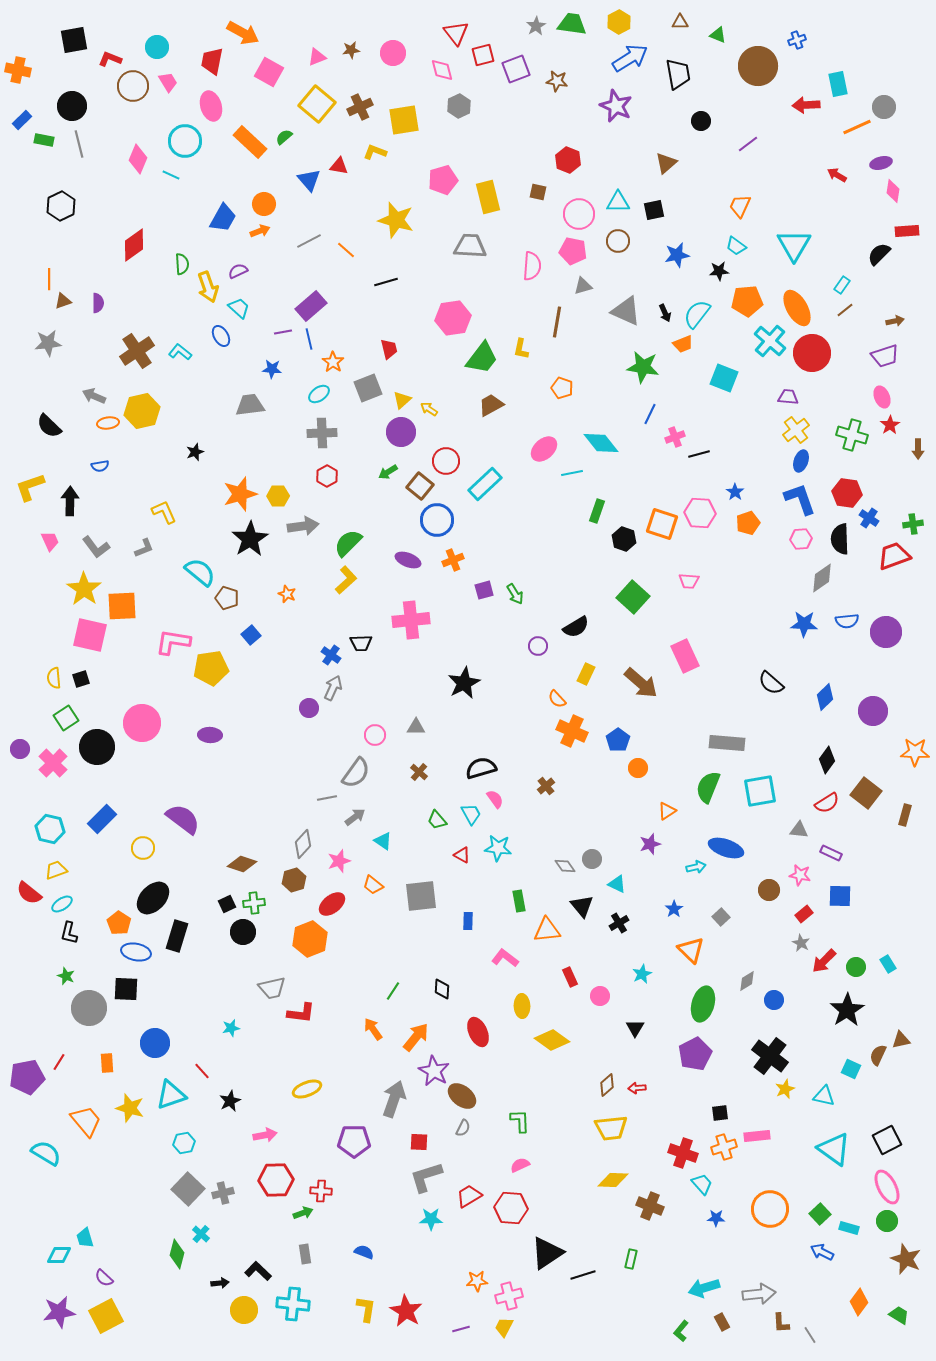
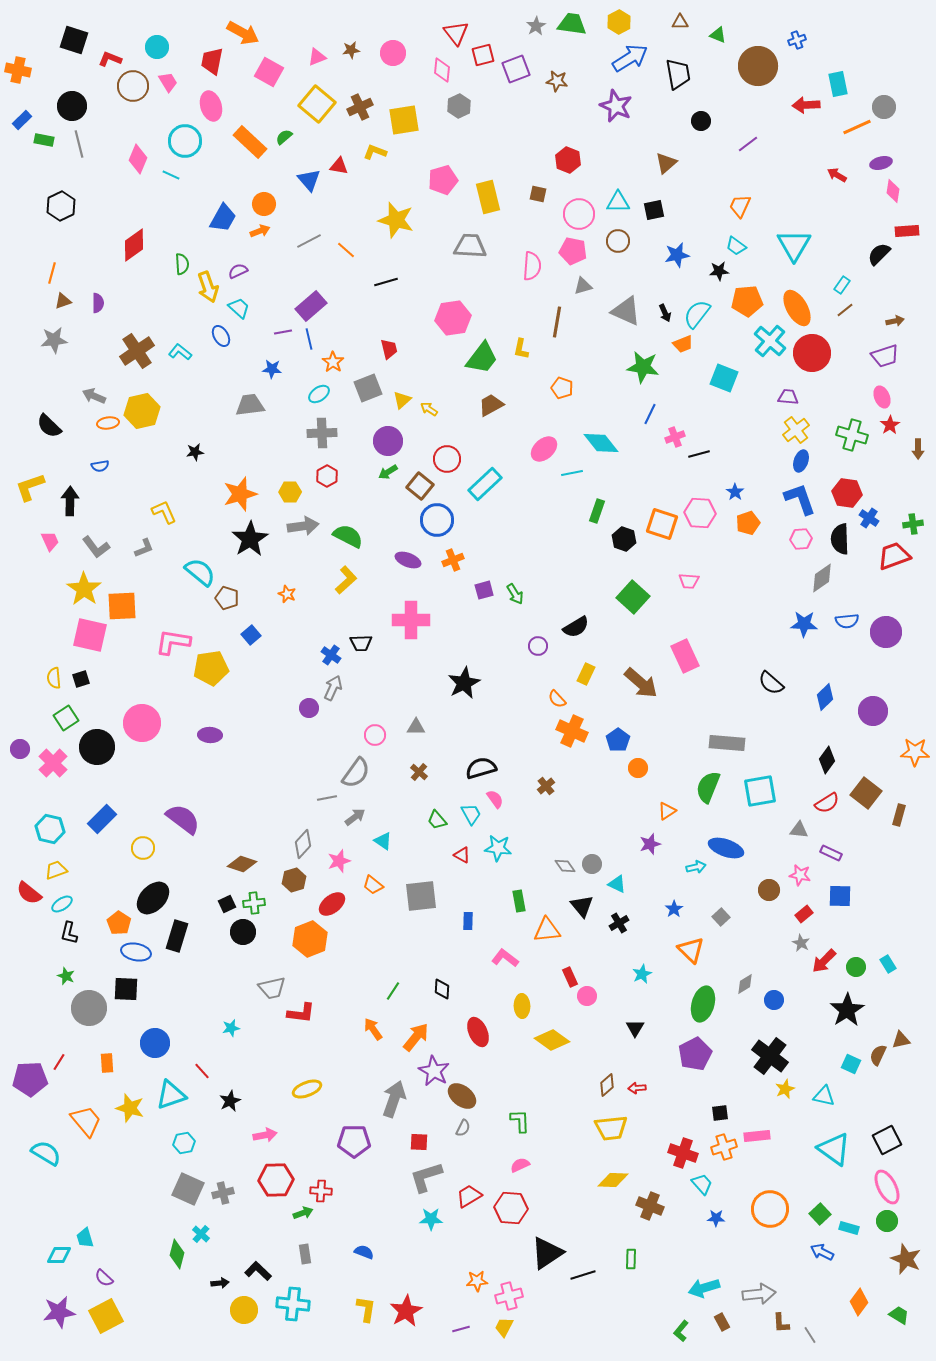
black square at (74, 40): rotated 28 degrees clockwise
pink diamond at (442, 70): rotated 20 degrees clockwise
brown square at (538, 192): moved 2 px down
orange line at (49, 279): moved 3 px right, 6 px up; rotated 15 degrees clockwise
gray star at (48, 343): moved 6 px right, 3 px up
purple circle at (401, 432): moved 13 px left, 9 px down
black star at (195, 452): rotated 12 degrees clockwise
red circle at (446, 461): moved 1 px right, 2 px up
yellow hexagon at (278, 496): moved 12 px right, 4 px up
green semicircle at (348, 543): moved 7 px up; rotated 72 degrees clockwise
pink cross at (411, 620): rotated 6 degrees clockwise
brown rectangle at (905, 815): moved 6 px left
gray circle at (592, 859): moved 5 px down
gray diamond at (747, 981): moved 2 px left, 3 px down
pink circle at (600, 996): moved 13 px left
cyan square at (851, 1069): moved 5 px up
purple pentagon at (27, 1077): moved 3 px right, 2 px down; rotated 8 degrees clockwise
gray square at (188, 1189): rotated 20 degrees counterclockwise
green rectangle at (631, 1259): rotated 12 degrees counterclockwise
red star at (406, 1311): rotated 12 degrees clockwise
